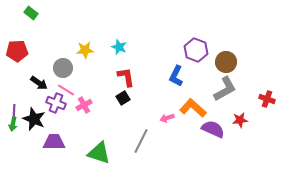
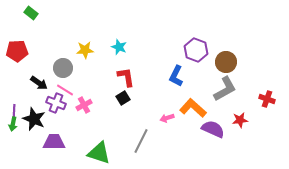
pink line: moved 1 px left
